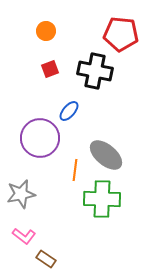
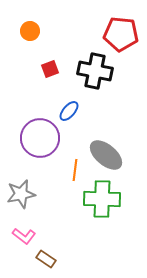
orange circle: moved 16 px left
